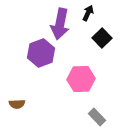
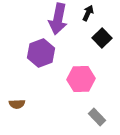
purple arrow: moved 2 px left, 5 px up
